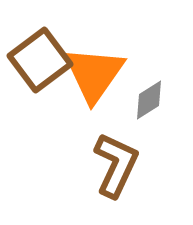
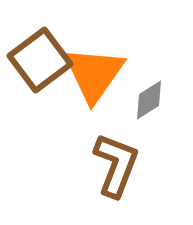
brown L-shape: rotated 4 degrees counterclockwise
